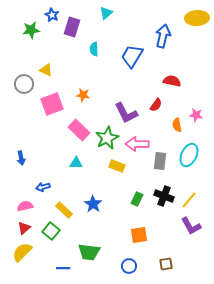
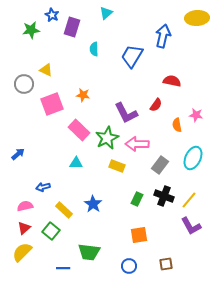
cyan ellipse at (189, 155): moved 4 px right, 3 px down
blue arrow at (21, 158): moved 3 px left, 4 px up; rotated 120 degrees counterclockwise
gray rectangle at (160, 161): moved 4 px down; rotated 30 degrees clockwise
